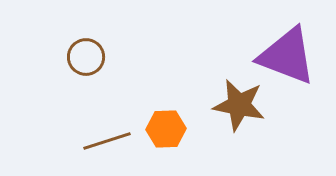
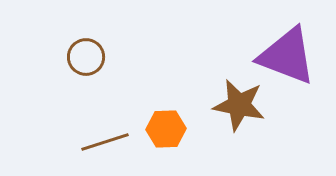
brown line: moved 2 px left, 1 px down
